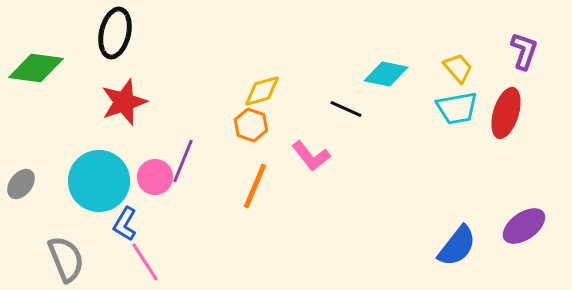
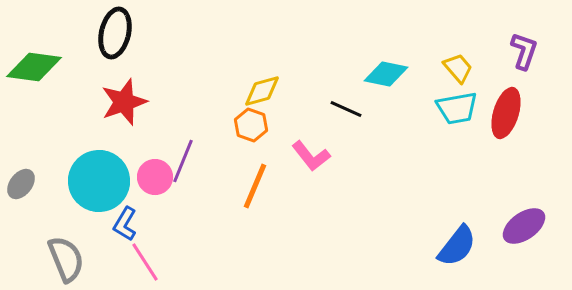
green diamond: moved 2 px left, 1 px up
